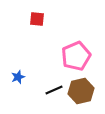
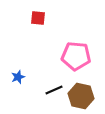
red square: moved 1 px right, 1 px up
pink pentagon: rotated 28 degrees clockwise
brown hexagon: moved 5 px down; rotated 25 degrees clockwise
